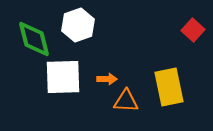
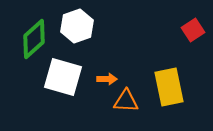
white hexagon: moved 1 px left, 1 px down
red square: rotated 15 degrees clockwise
green diamond: rotated 63 degrees clockwise
white square: rotated 18 degrees clockwise
